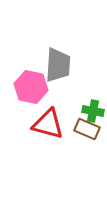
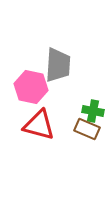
red triangle: moved 9 px left, 1 px down
